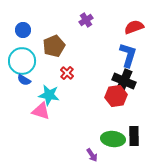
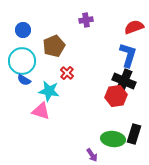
purple cross: rotated 24 degrees clockwise
cyan star: moved 4 px up
black rectangle: moved 2 px up; rotated 18 degrees clockwise
